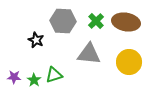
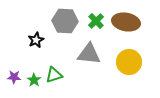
gray hexagon: moved 2 px right
black star: rotated 21 degrees clockwise
